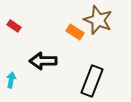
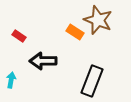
red rectangle: moved 5 px right, 10 px down
